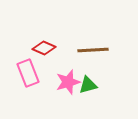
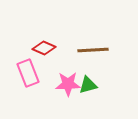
pink star: moved 2 px down; rotated 15 degrees clockwise
